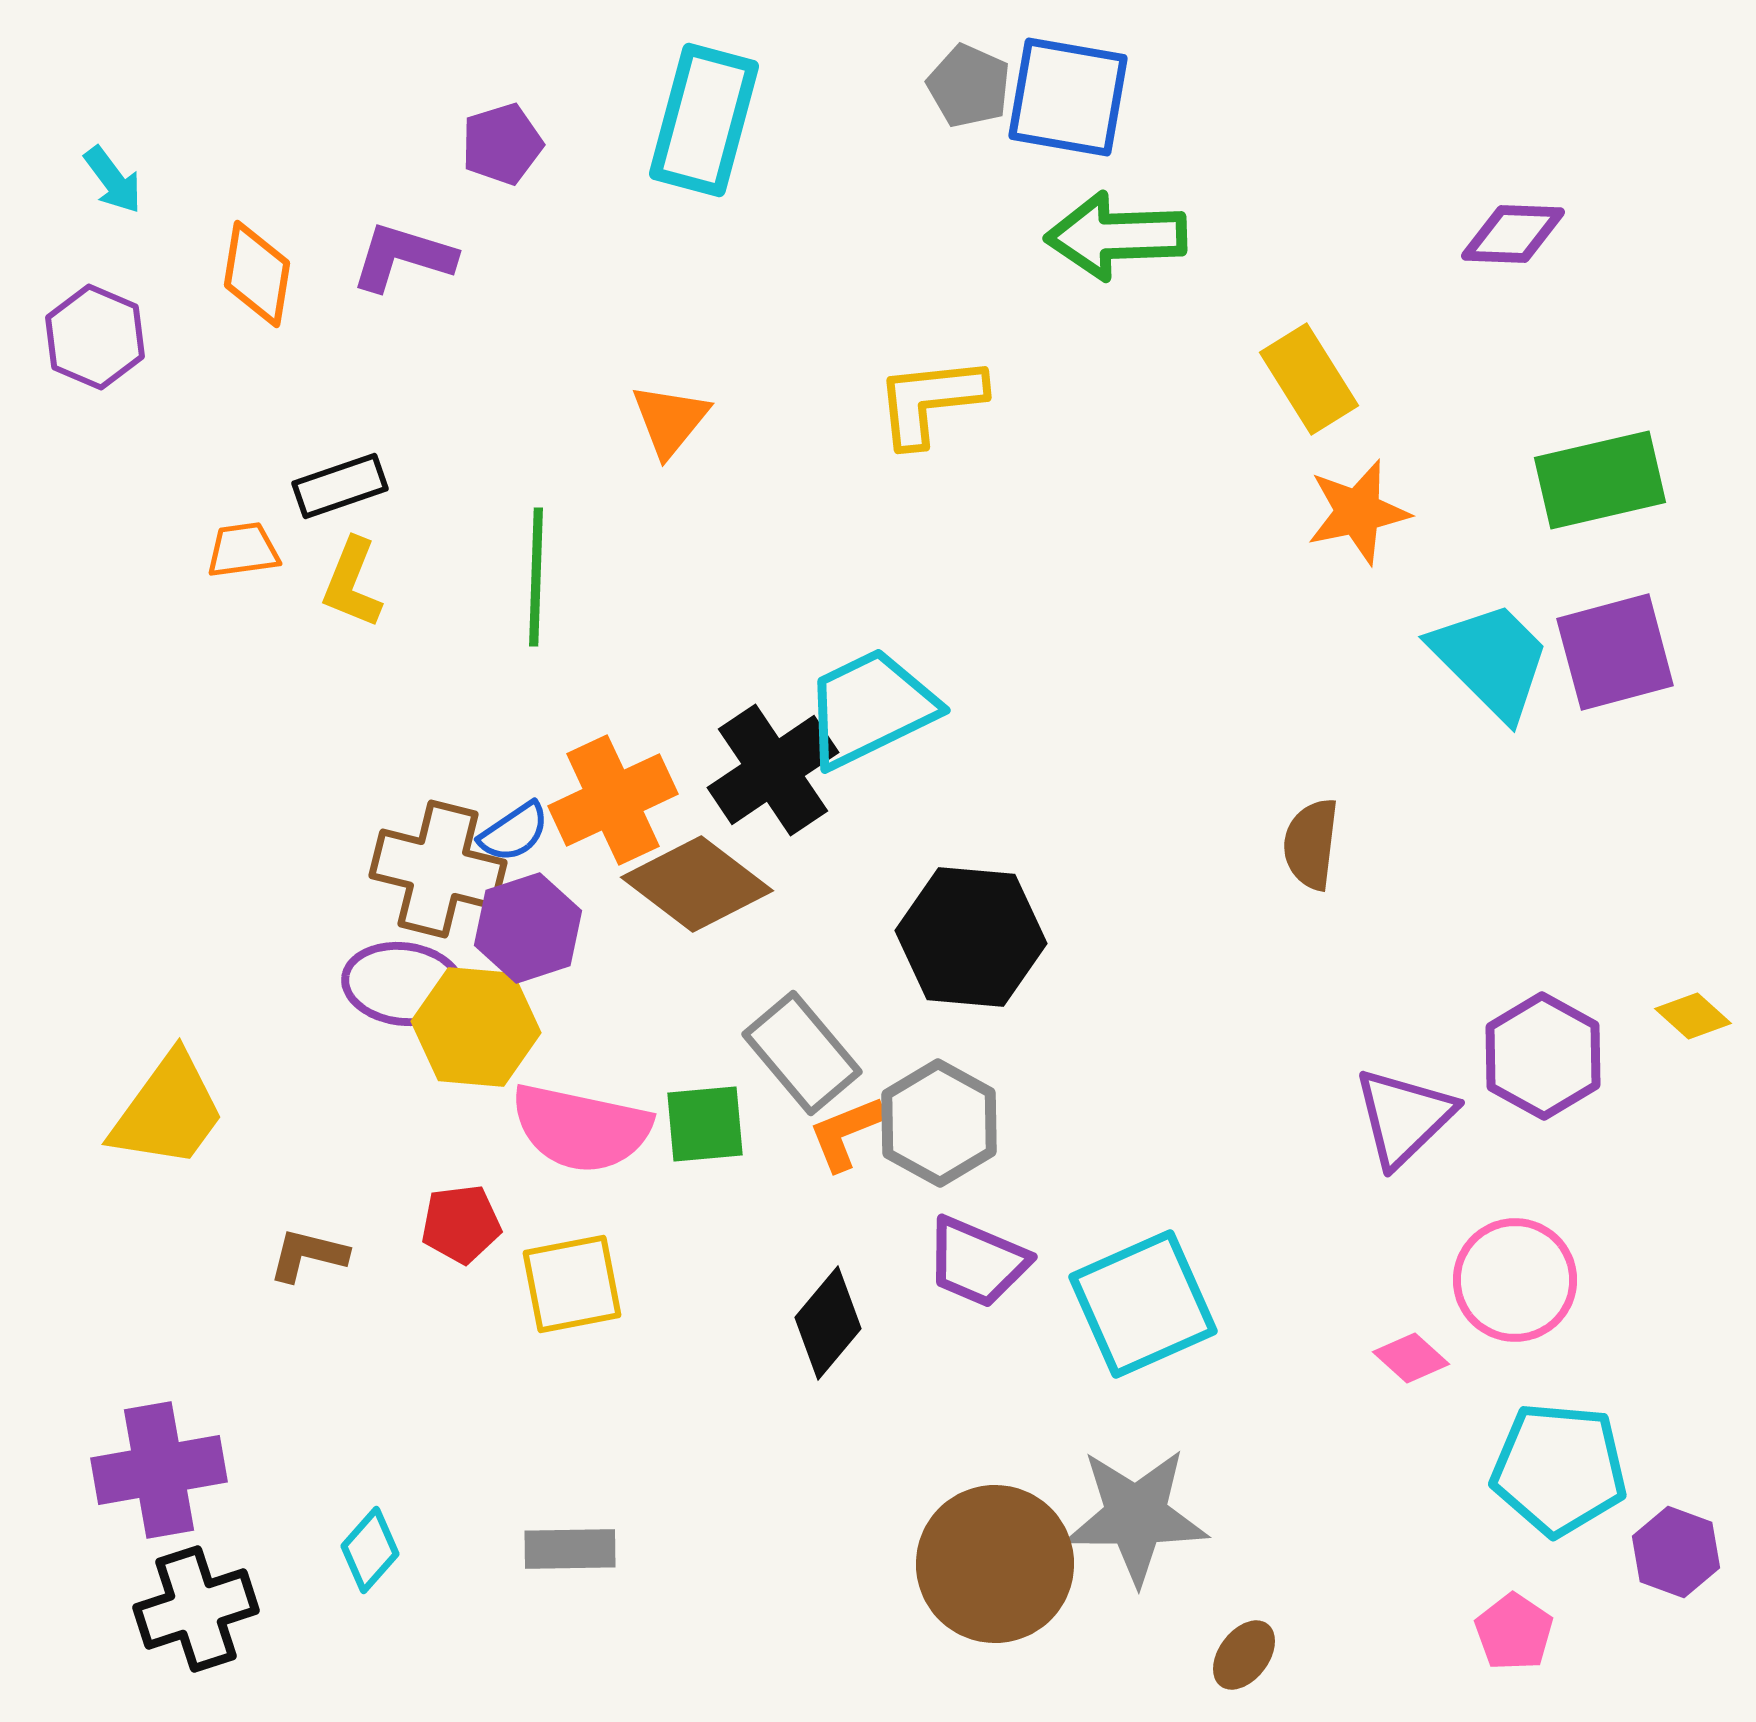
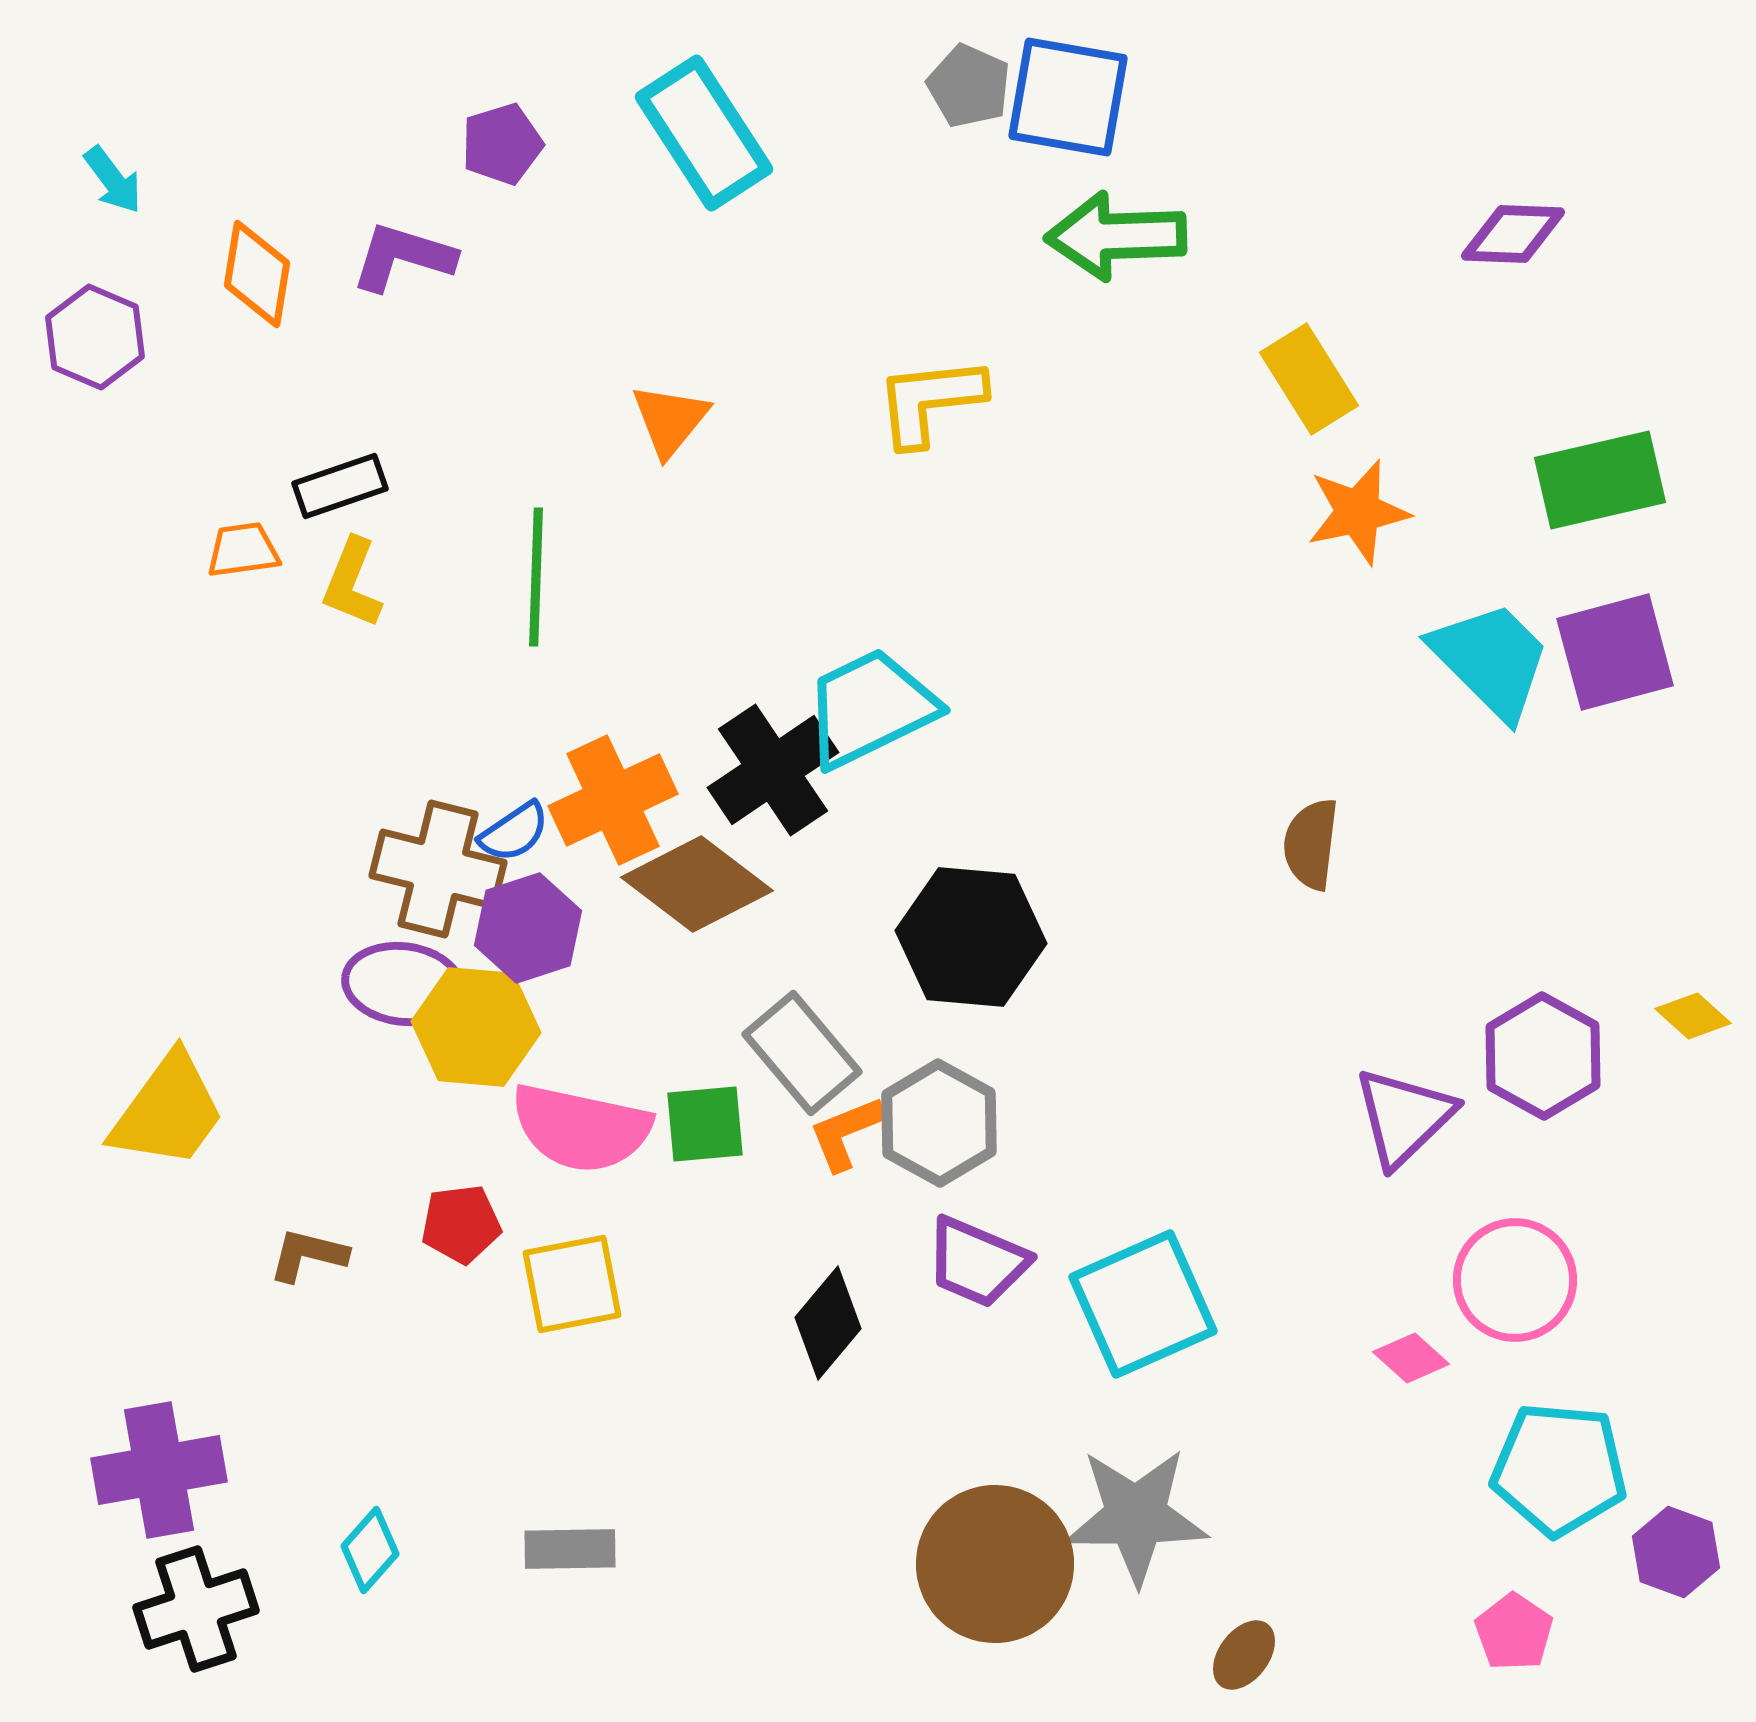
cyan rectangle at (704, 120): moved 13 px down; rotated 48 degrees counterclockwise
